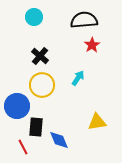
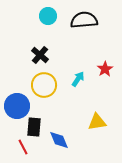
cyan circle: moved 14 px right, 1 px up
red star: moved 13 px right, 24 px down
black cross: moved 1 px up
cyan arrow: moved 1 px down
yellow circle: moved 2 px right
black rectangle: moved 2 px left
